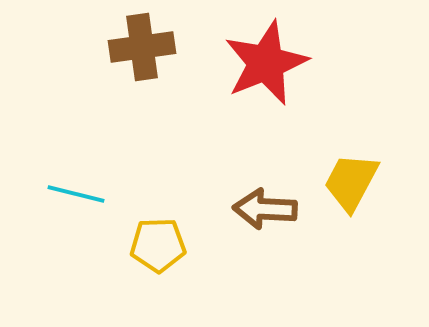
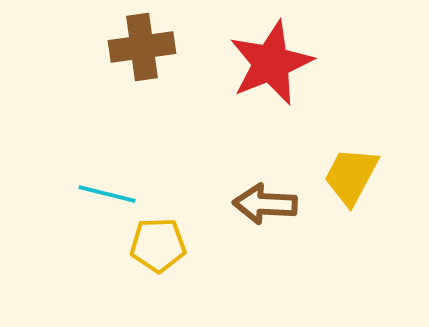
red star: moved 5 px right
yellow trapezoid: moved 6 px up
cyan line: moved 31 px right
brown arrow: moved 5 px up
